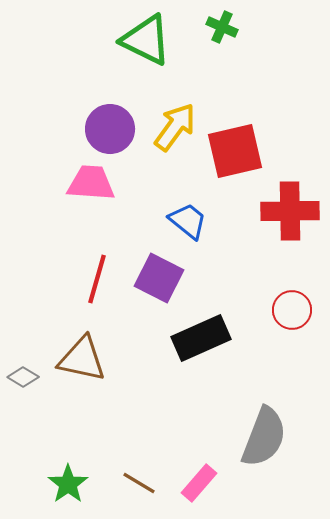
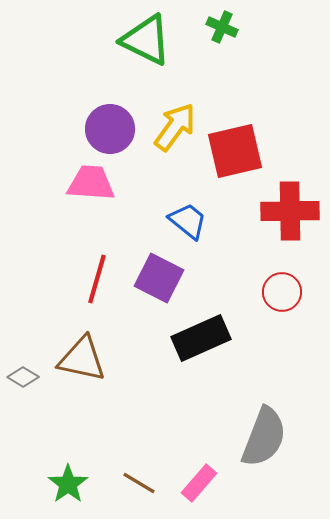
red circle: moved 10 px left, 18 px up
